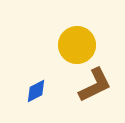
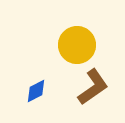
brown L-shape: moved 2 px left, 2 px down; rotated 9 degrees counterclockwise
